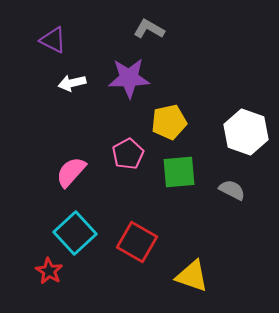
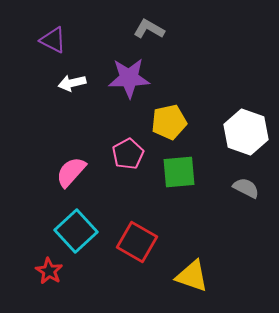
gray semicircle: moved 14 px right, 2 px up
cyan square: moved 1 px right, 2 px up
